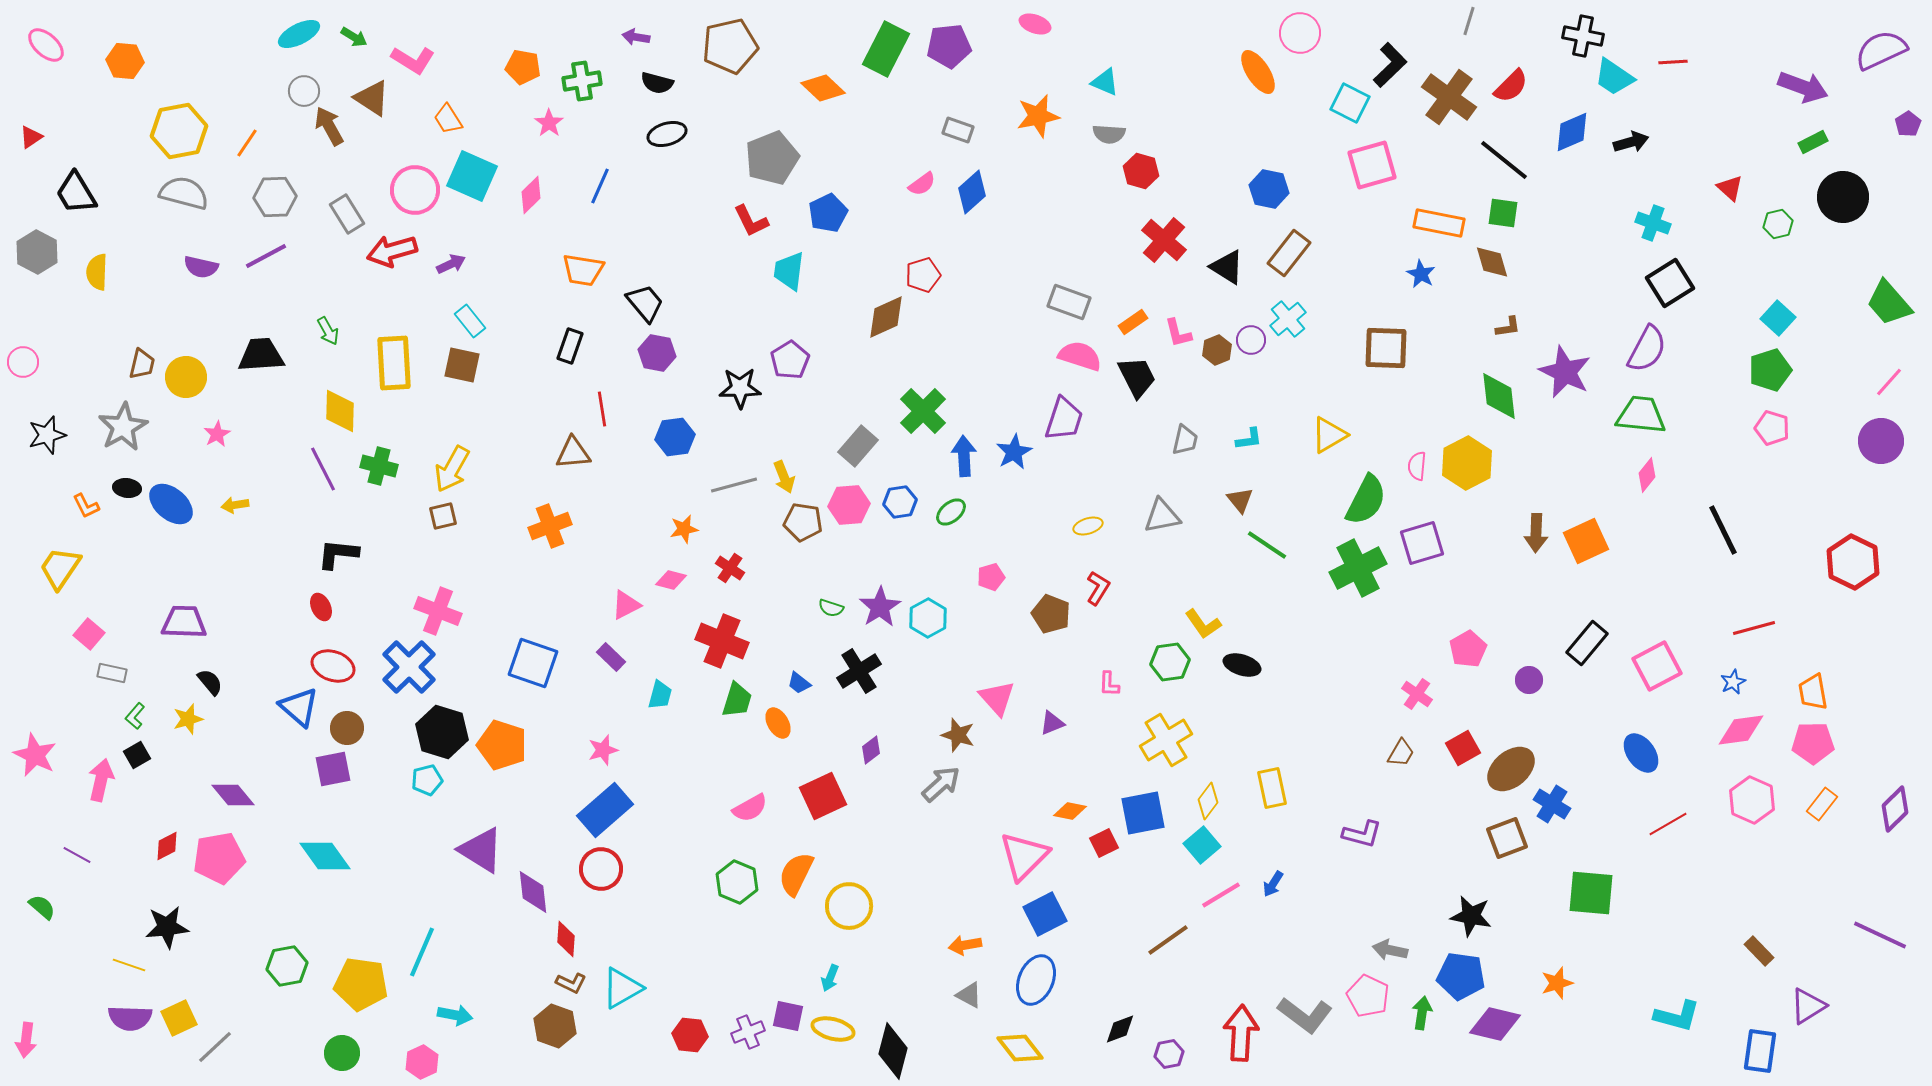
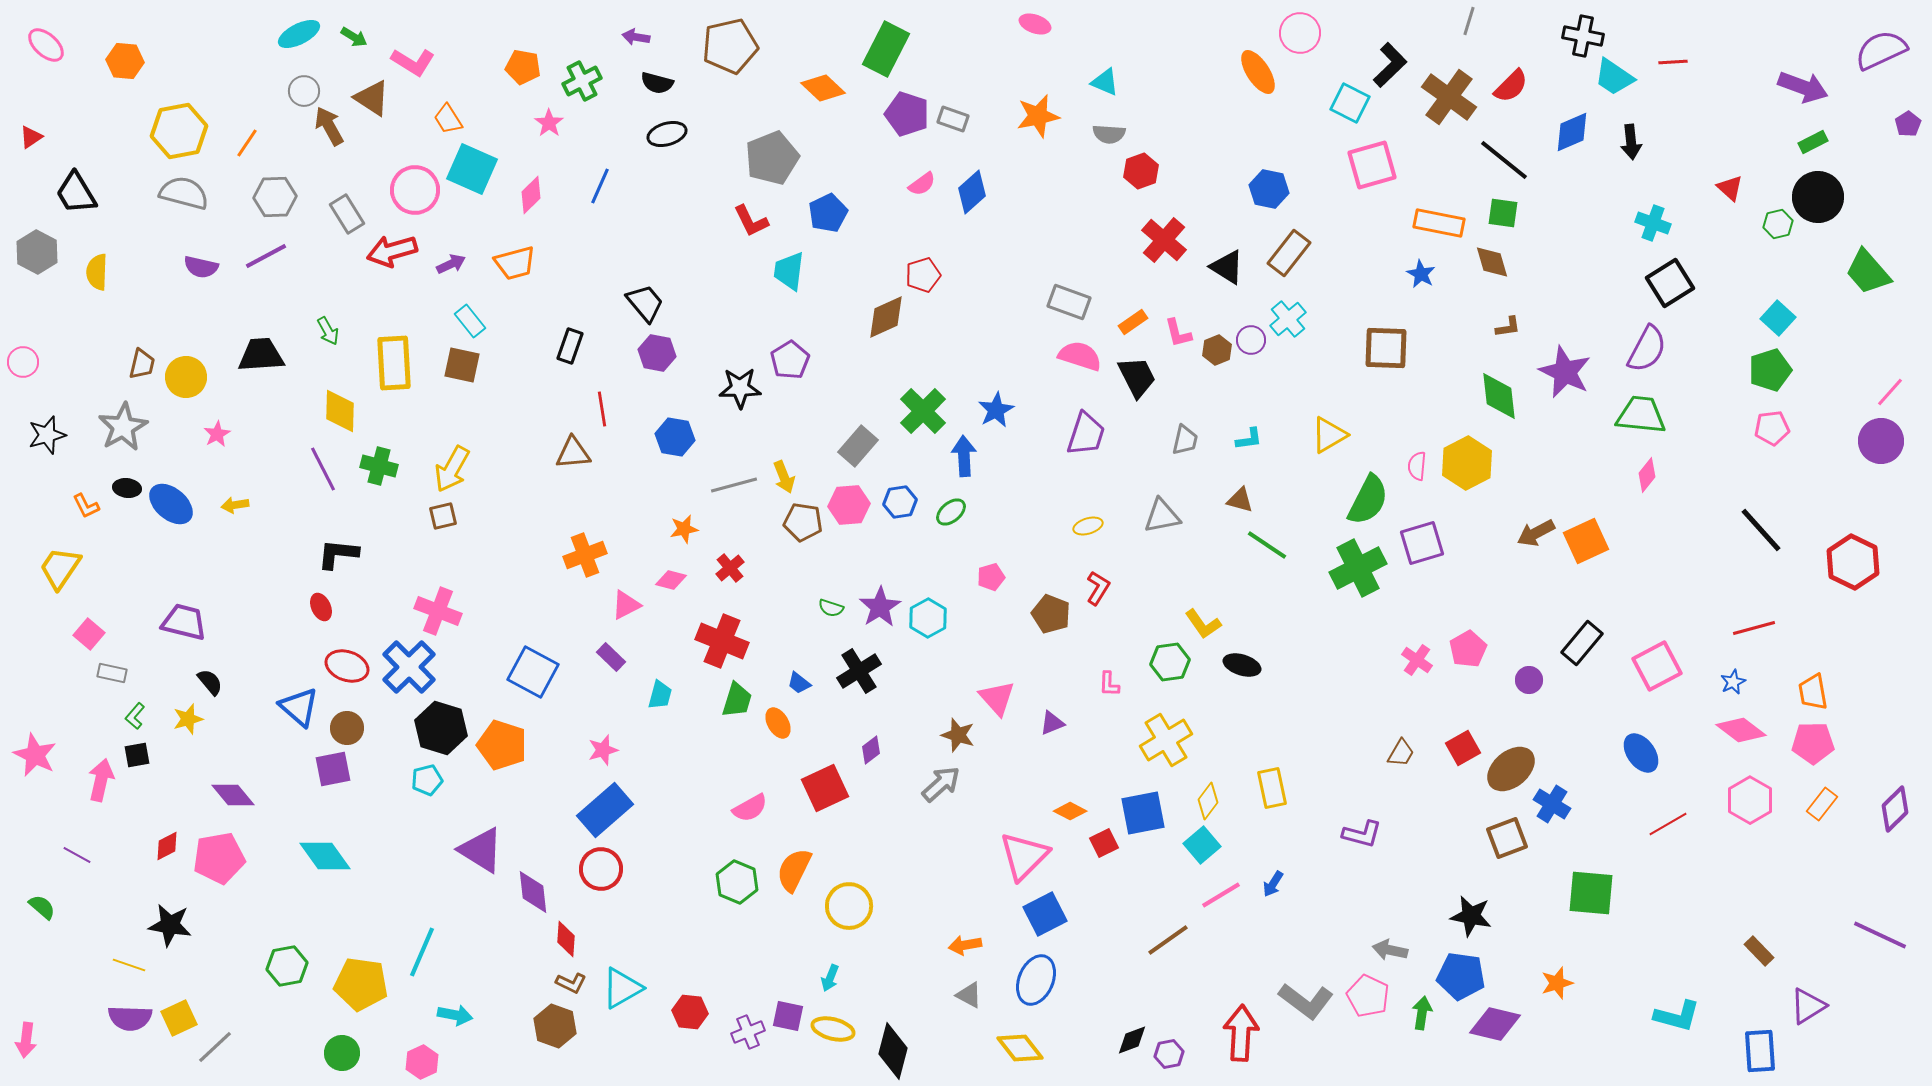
purple pentagon at (949, 46): moved 42 px left, 68 px down; rotated 24 degrees clockwise
pink L-shape at (413, 60): moved 2 px down
green cross at (582, 81): rotated 18 degrees counterclockwise
gray rectangle at (958, 130): moved 5 px left, 11 px up
black arrow at (1631, 142): rotated 100 degrees clockwise
red hexagon at (1141, 171): rotated 24 degrees clockwise
cyan square at (472, 176): moved 7 px up
black circle at (1843, 197): moved 25 px left
orange trapezoid at (583, 270): moved 68 px left, 7 px up; rotated 24 degrees counterclockwise
green trapezoid at (1889, 303): moved 21 px left, 31 px up
pink line at (1889, 382): moved 1 px right, 10 px down
purple trapezoid at (1064, 419): moved 22 px right, 15 px down
pink pentagon at (1772, 428): rotated 24 degrees counterclockwise
blue hexagon at (675, 437): rotated 18 degrees clockwise
blue star at (1014, 452): moved 18 px left, 42 px up
brown triangle at (1240, 500): rotated 36 degrees counterclockwise
green semicircle at (1366, 500): moved 2 px right
orange cross at (550, 526): moved 35 px right, 29 px down
black line at (1723, 530): moved 38 px right; rotated 16 degrees counterclockwise
brown arrow at (1536, 533): rotated 60 degrees clockwise
red cross at (730, 568): rotated 16 degrees clockwise
purple trapezoid at (184, 622): rotated 12 degrees clockwise
black rectangle at (1587, 643): moved 5 px left
blue square at (533, 663): moved 9 px down; rotated 9 degrees clockwise
red ellipse at (333, 666): moved 14 px right
pink cross at (1417, 694): moved 34 px up
pink diamond at (1741, 730): rotated 45 degrees clockwise
black hexagon at (442, 732): moved 1 px left, 4 px up
black square at (137, 755): rotated 20 degrees clockwise
red square at (823, 796): moved 2 px right, 8 px up
pink hexagon at (1752, 800): moved 2 px left; rotated 6 degrees clockwise
orange diamond at (1070, 811): rotated 16 degrees clockwise
orange semicircle at (796, 874): moved 2 px left, 4 px up
black star at (167, 927): moved 3 px right, 2 px up; rotated 15 degrees clockwise
gray L-shape at (1305, 1015): moved 1 px right, 14 px up
black diamond at (1120, 1029): moved 12 px right, 11 px down
red hexagon at (690, 1035): moved 23 px up
blue rectangle at (1760, 1051): rotated 12 degrees counterclockwise
